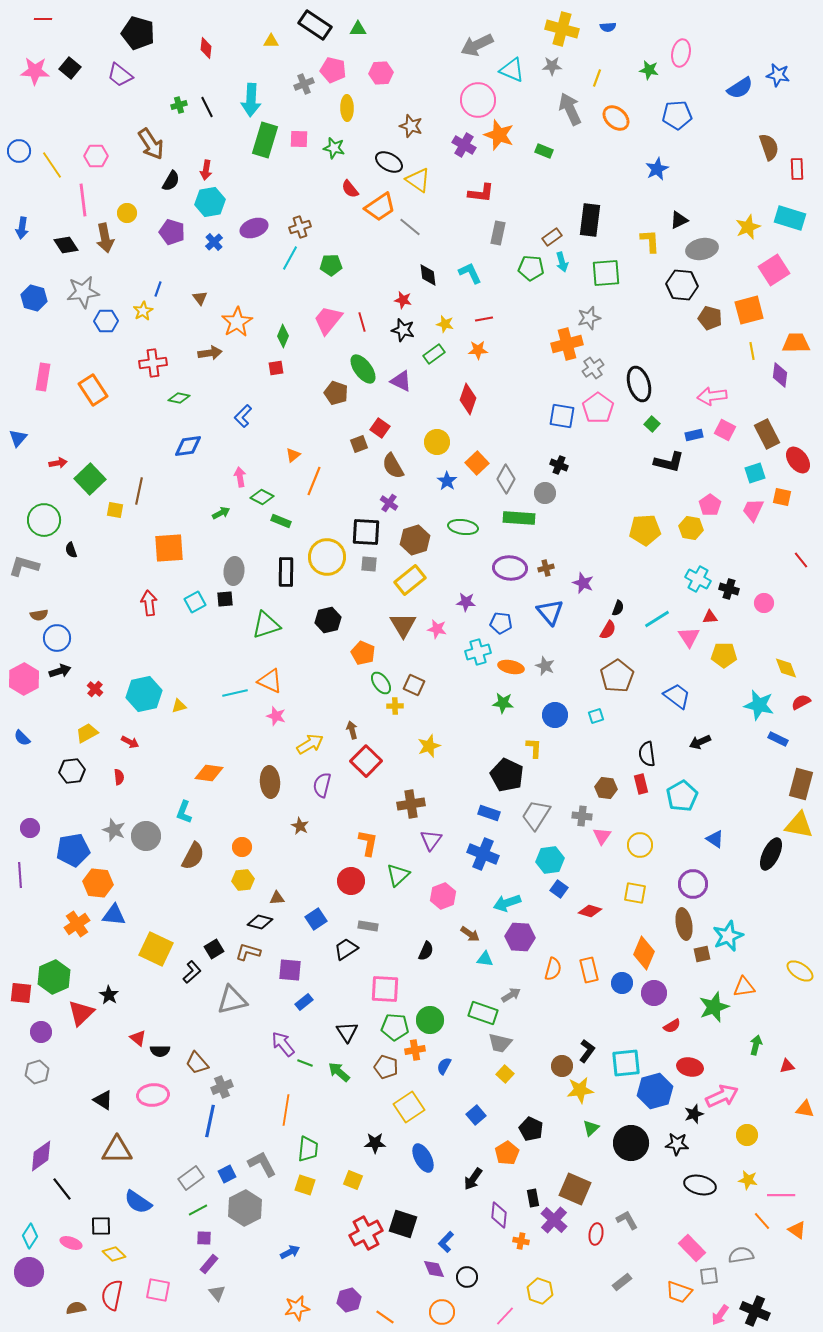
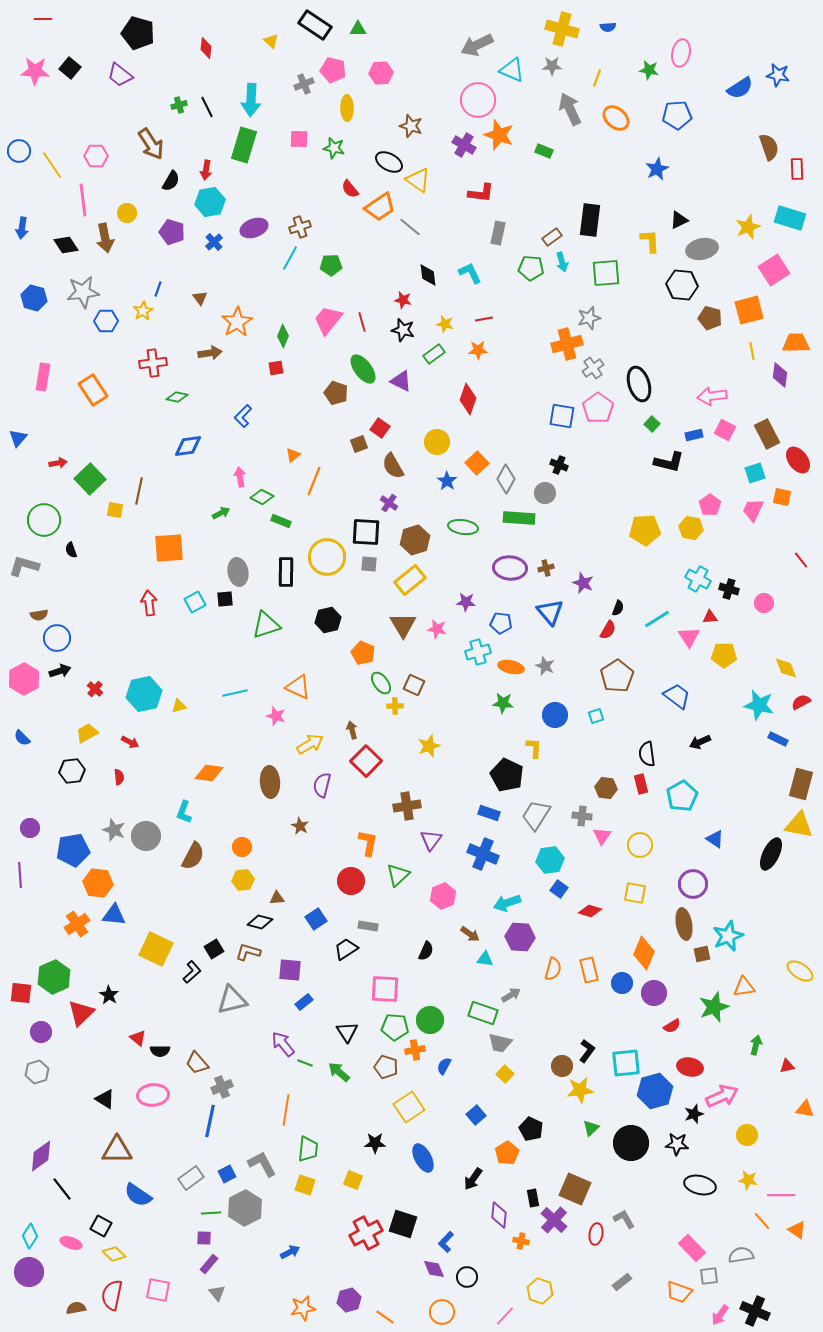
yellow triangle at (271, 41): rotated 42 degrees clockwise
green rectangle at (265, 140): moved 21 px left, 5 px down
green diamond at (179, 398): moved 2 px left, 1 px up
gray ellipse at (234, 571): moved 4 px right, 1 px down; rotated 16 degrees counterclockwise
orange triangle at (270, 681): moved 28 px right, 6 px down
brown cross at (411, 804): moved 4 px left, 2 px down
black triangle at (103, 1100): moved 2 px right, 1 px up
blue semicircle at (138, 1202): moved 7 px up
green line at (198, 1210): moved 13 px right, 3 px down; rotated 24 degrees clockwise
gray L-shape at (627, 1220): moved 3 px left, 1 px up
black square at (101, 1226): rotated 30 degrees clockwise
orange star at (297, 1308): moved 6 px right
